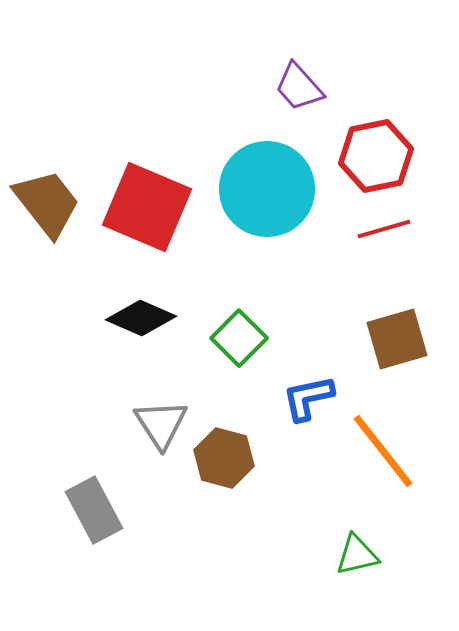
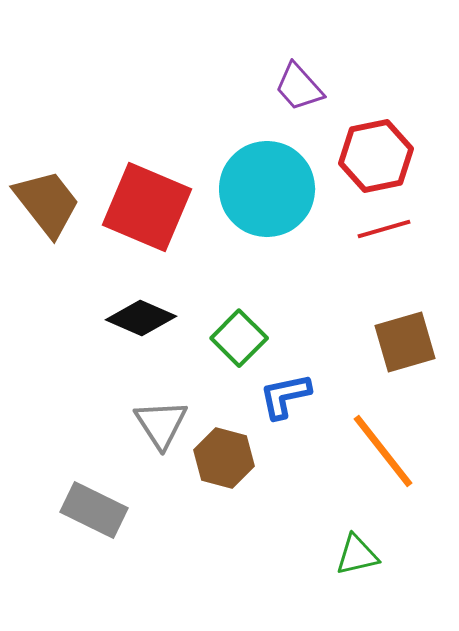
brown square: moved 8 px right, 3 px down
blue L-shape: moved 23 px left, 2 px up
gray rectangle: rotated 36 degrees counterclockwise
